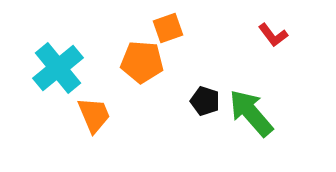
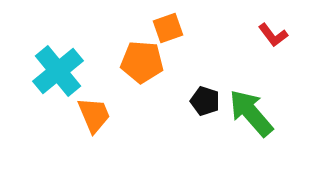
cyan cross: moved 3 px down
